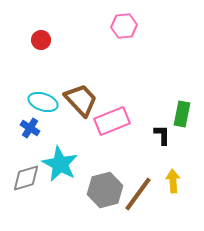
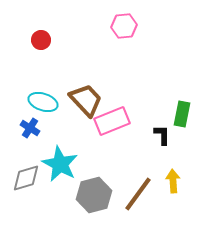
brown trapezoid: moved 5 px right
gray hexagon: moved 11 px left, 5 px down
